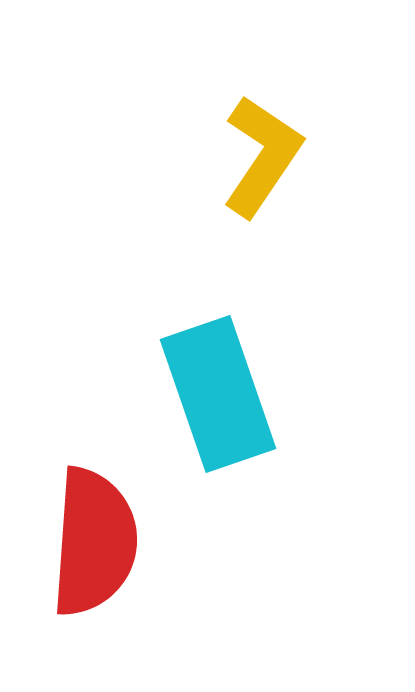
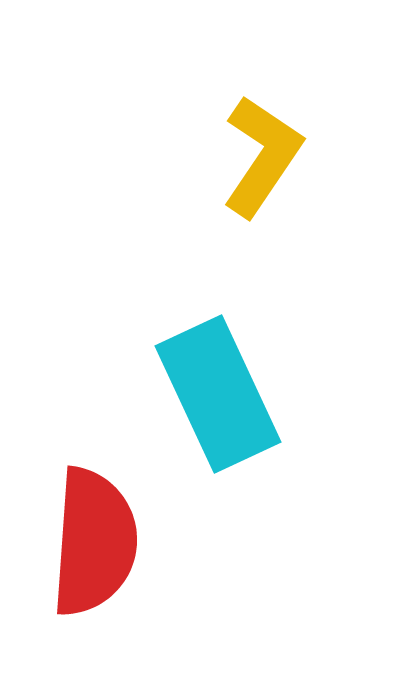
cyan rectangle: rotated 6 degrees counterclockwise
